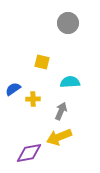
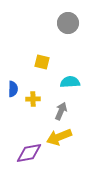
blue semicircle: rotated 126 degrees clockwise
